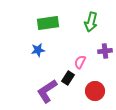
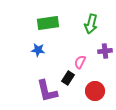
green arrow: moved 2 px down
blue star: rotated 16 degrees clockwise
purple L-shape: rotated 70 degrees counterclockwise
